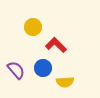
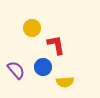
yellow circle: moved 1 px left, 1 px down
red L-shape: rotated 35 degrees clockwise
blue circle: moved 1 px up
